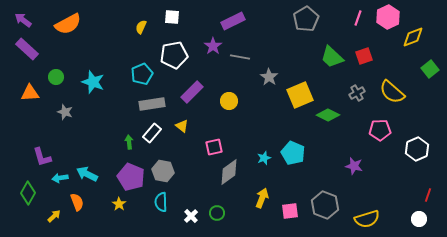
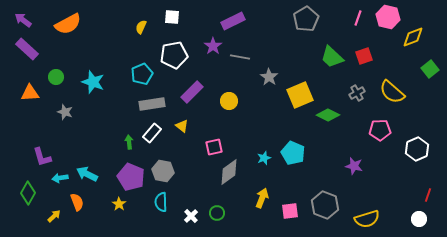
pink hexagon at (388, 17): rotated 20 degrees counterclockwise
